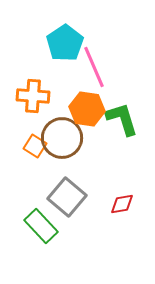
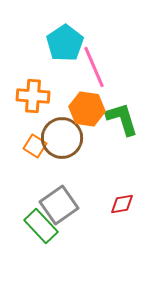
gray square: moved 8 px left, 8 px down; rotated 15 degrees clockwise
